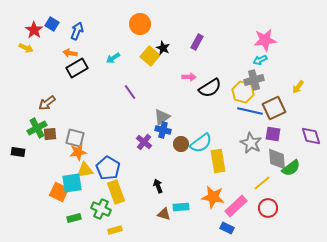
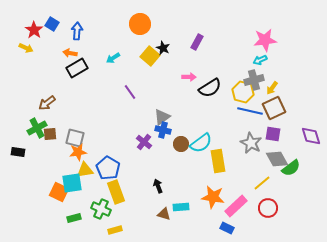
blue arrow at (77, 31): rotated 18 degrees counterclockwise
yellow arrow at (298, 87): moved 26 px left, 1 px down
gray diamond at (277, 159): rotated 25 degrees counterclockwise
